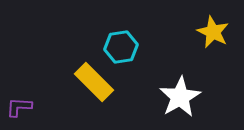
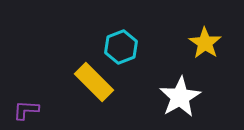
yellow star: moved 8 px left, 11 px down; rotated 8 degrees clockwise
cyan hexagon: rotated 12 degrees counterclockwise
purple L-shape: moved 7 px right, 3 px down
